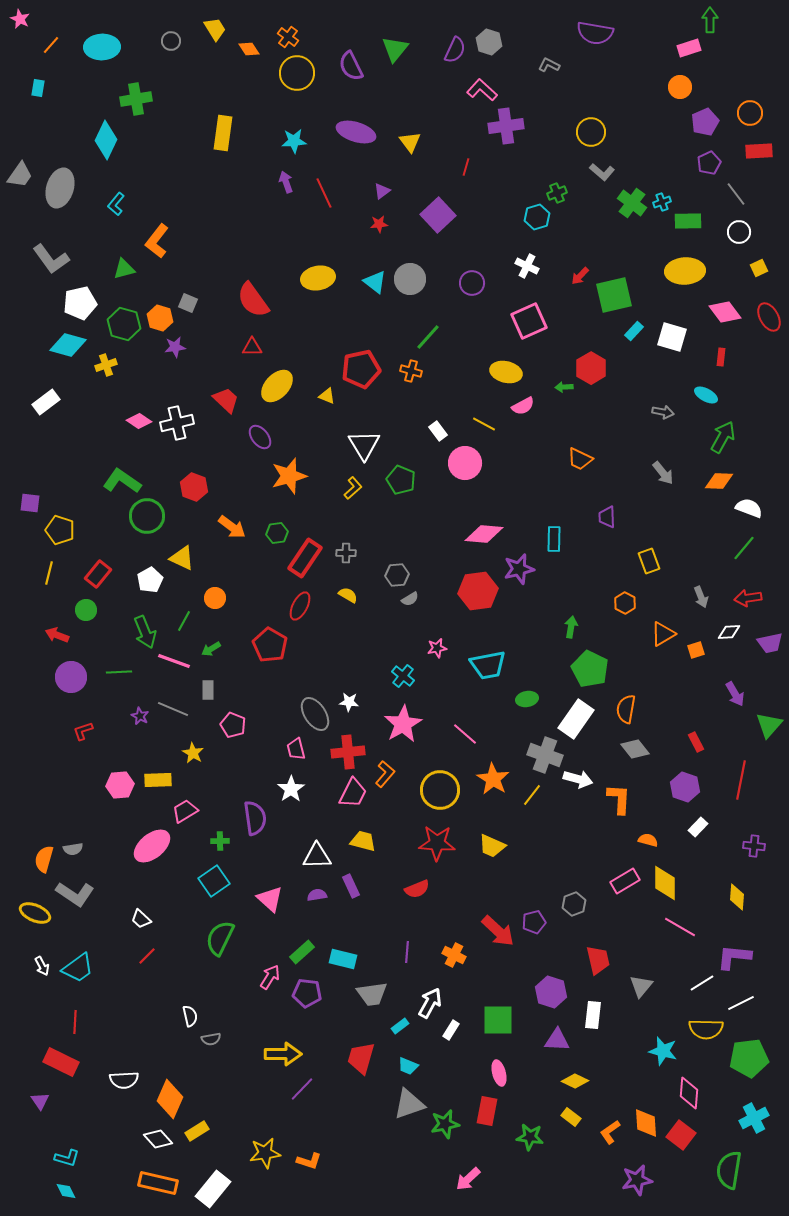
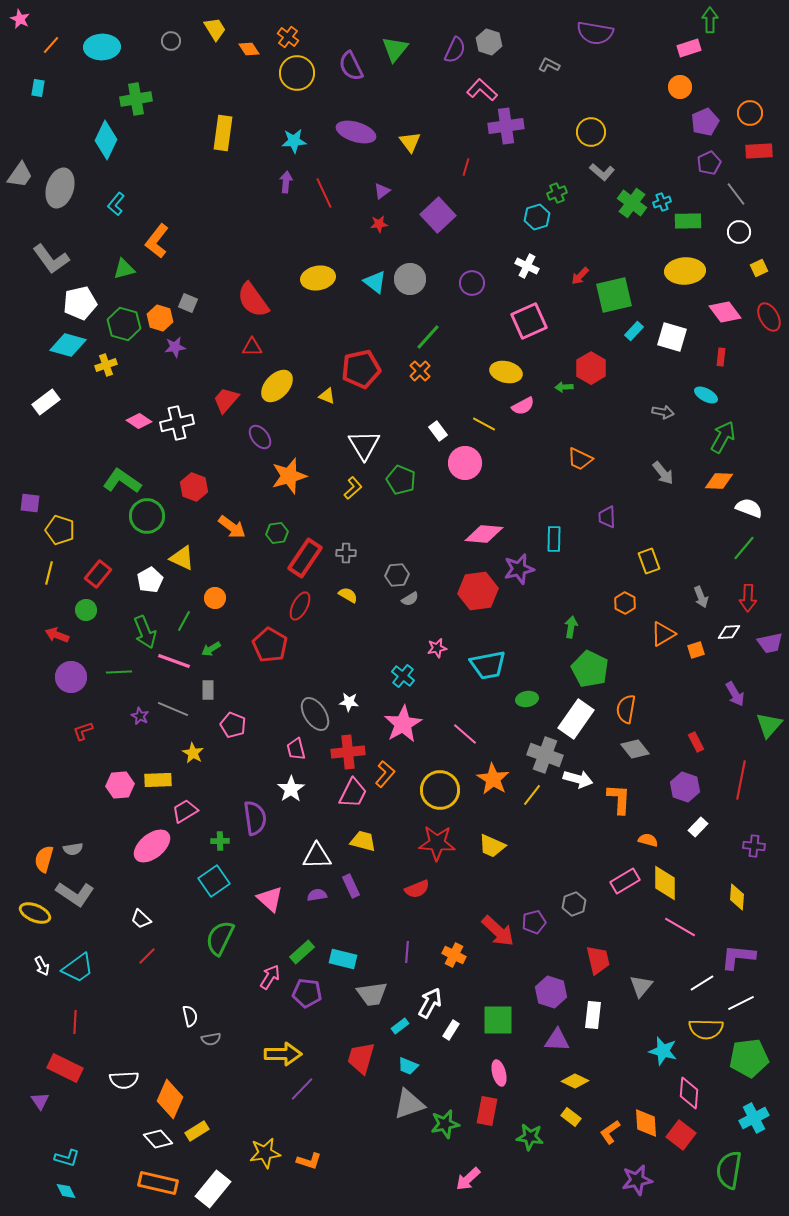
purple arrow at (286, 182): rotated 25 degrees clockwise
orange cross at (411, 371): moved 9 px right; rotated 30 degrees clockwise
red trapezoid at (226, 400): rotated 92 degrees counterclockwise
red arrow at (748, 598): rotated 80 degrees counterclockwise
purple L-shape at (734, 957): moved 4 px right
red rectangle at (61, 1062): moved 4 px right, 6 px down
